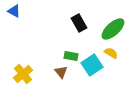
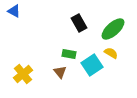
green rectangle: moved 2 px left, 2 px up
brown triangle: moved 1 px left
